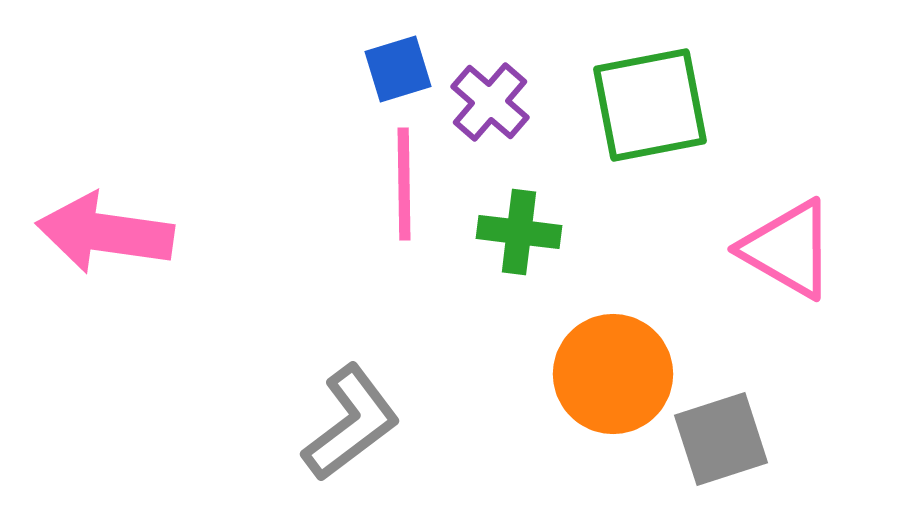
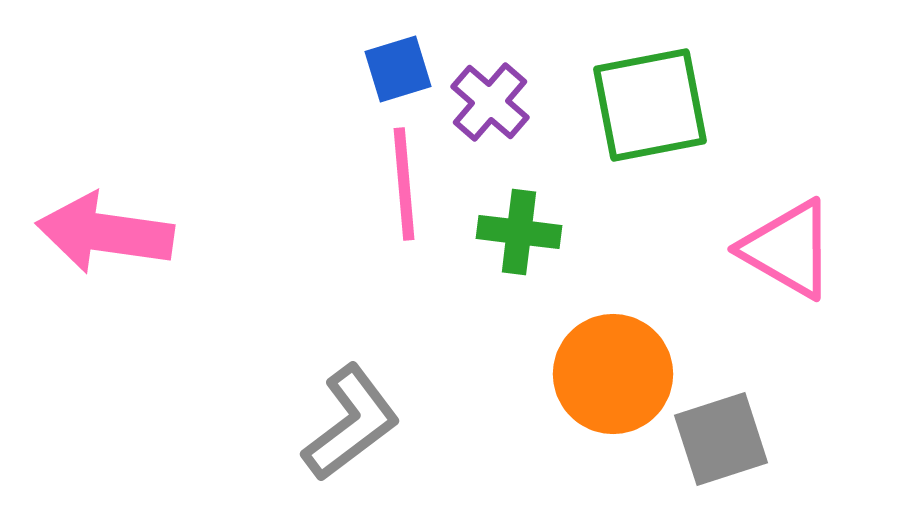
pink line: rotated 4 degrees counterclockwise
